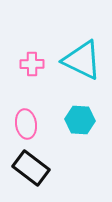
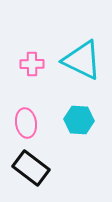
cyan hexagon: moved 1 px left
pink ellipse: moved 1 px up
